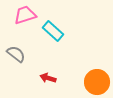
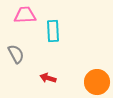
pink trapezoid: rotated 15 degrees clockwise
cyan rectangle: rotated 45 degrees clockwise
gray semicircle: rotated 24 degrees clockwise
